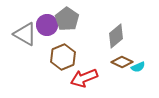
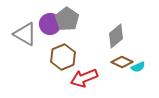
purple circle: moved 3 px right, 1 px up
